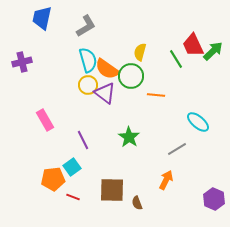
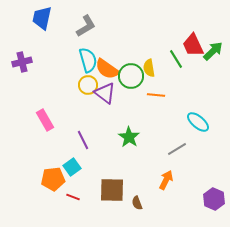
yellow semicircle: moved 9 px right, 16 px down; rotated 24 degrees counterclockwise
